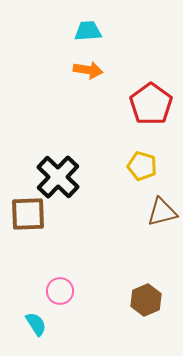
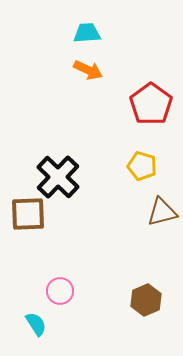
cyan trapezoid: moved 1 px left, 2 px down
orange arrow: rotated 16 degrees clockwise
